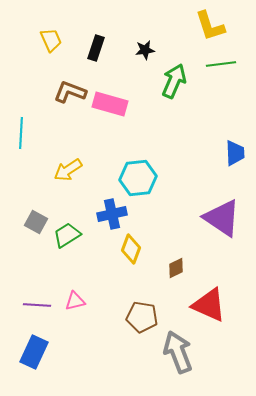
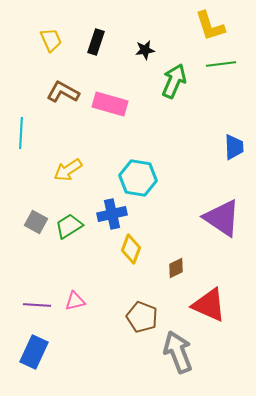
black rectangle: moved 6 px up
brown L-shape: moved 7 px left; rotated 8 degrees clockwise
blue trapezoid: moved 1 px left, 6 px up
cyan hexagon: rotated 15 degrees clockwise
green trapezoid: moved 2 px right, 9 px up
brown pentagon: rotated 12 degrees clockwise
